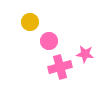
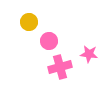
yellow circle: moved 1 px left
pink star: moved 4 px right
